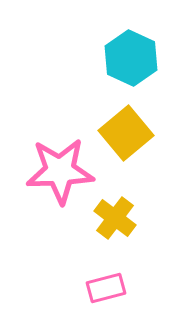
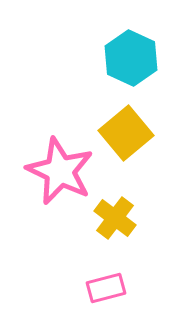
pink star: rotated 28 degrees clockwise
